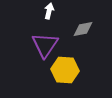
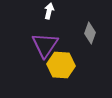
gray diamond: moved 7 px right, 4 px down; rotated 60 degrees counterclockwise
yellow hexagon: moved 4 px left, 5 px up
